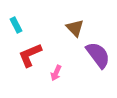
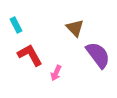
red L-shape: rotated 84 degrees clockwise
